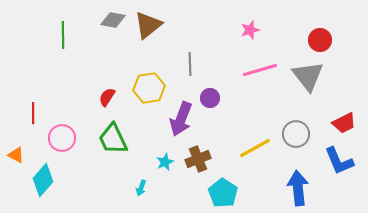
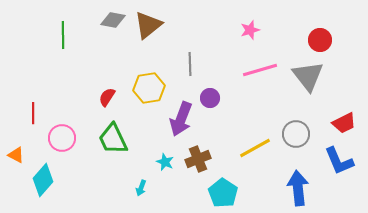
cyan star: rotated 24 degrees counterclockwise
